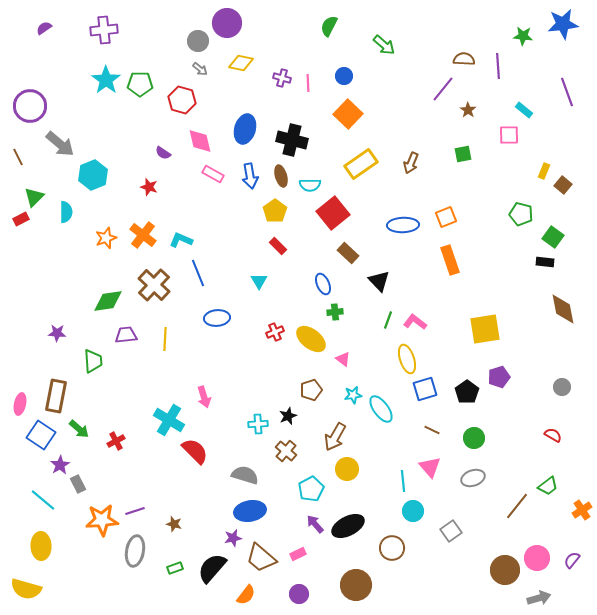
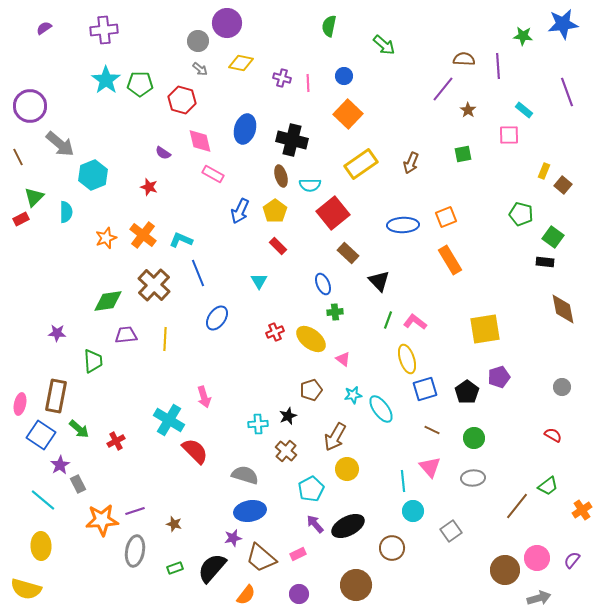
green semicircle at (329, 26): rotated 15 degrees counterclockwise
blue arrow at (250, 176): moved 10 px left, 35 px down; rotated 35 degrees clockwise
orange rectangle at (450, 260): rotated 12 degrees counterclockwise
blue ellipse at (217, 318): rotated 50 degrees counterclockwise
gray ellipse at (473, 478): rotated 15 degrees clockwise
